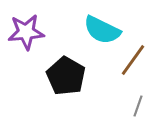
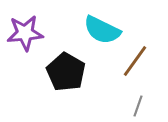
purple star: moved 1 px left, 1 px down
brown line: moved 2 px right, 1 px down
black pentagon: moved 4 px up
